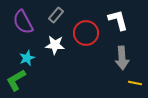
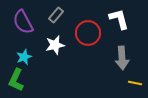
white L-shape: moved 1 px right, 1 px up
red circle: moved 2 px right
white star: rotated 18 degrees counterclockwise
cyan star: moved 3 px left, 1 px up
green L-shape: rotated 35 degrees counterclockwise
